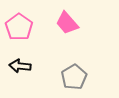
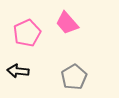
pink pentagon: moved 8 px right, 6 px down; rotated 12 degrees clockwise
black arrow: moved 2 px left, 5 px down
